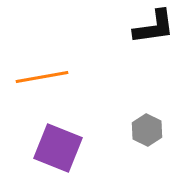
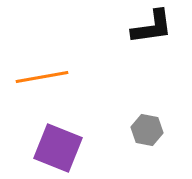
black L-shape: moved 2 px left
gray hexagon: rotated 16 degrees counterclockwise
